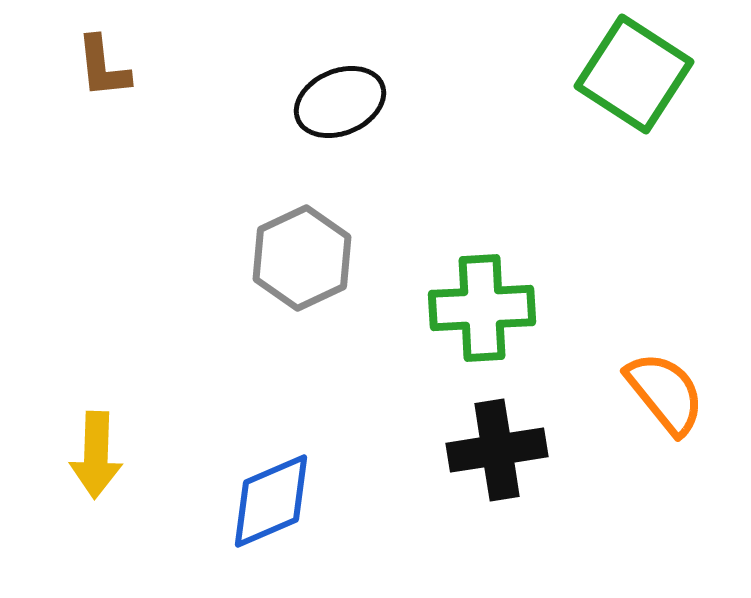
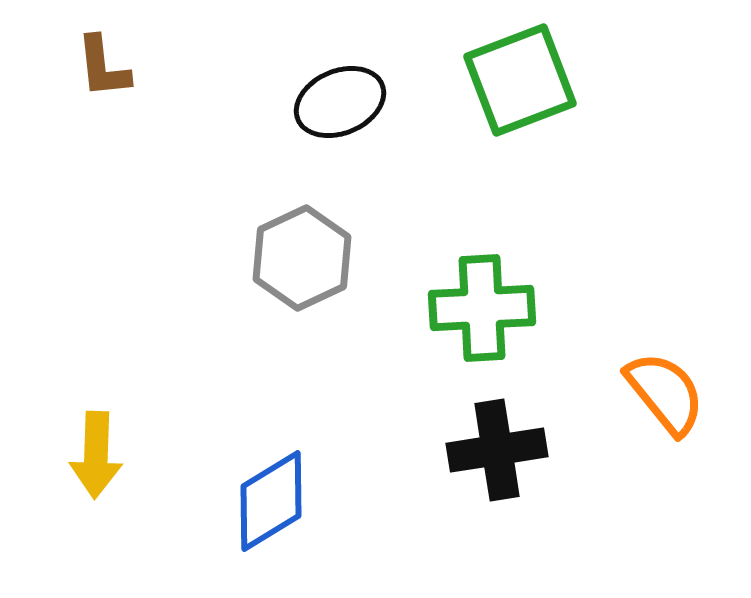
green square: moved 114 px left, 6 px down; rotated 36 degrees clockwise
blue diamond: rotated 8 degrees counterclockwise
